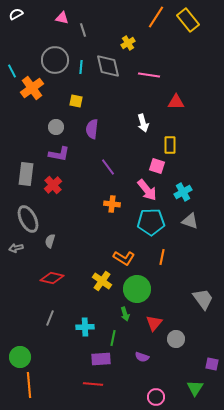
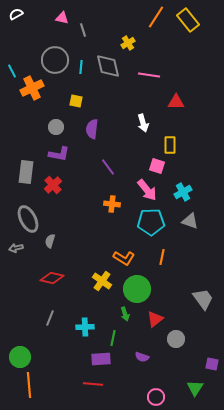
orange cross at (32, 88): rotated 10 degrees clockwise
gray rectangle at (26, 174): moved 2 px up
red triangle at (154, 323): moved 1 px right, 4 px up; rotated 12 degrees clockwise
